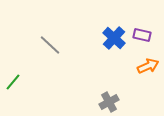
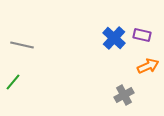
gray line: moved 28 px left; rotated 30 degrees counterclockwise
gray cross: moved 15 px right, 7 px up
